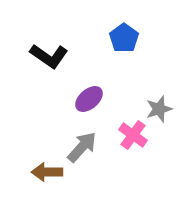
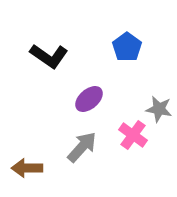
blue pentagon: moved 3 px right, 9 px down
gray star: rotated 28 degrees clockwise
brown arrow: moved 20 px left, 4 px up
